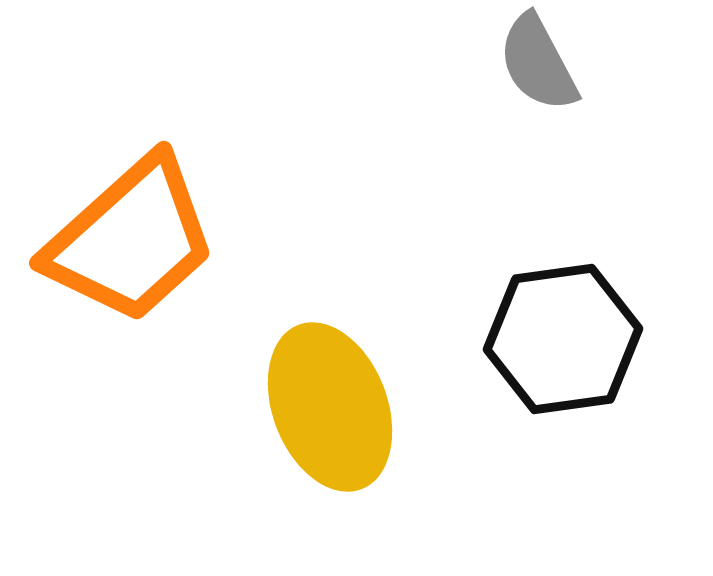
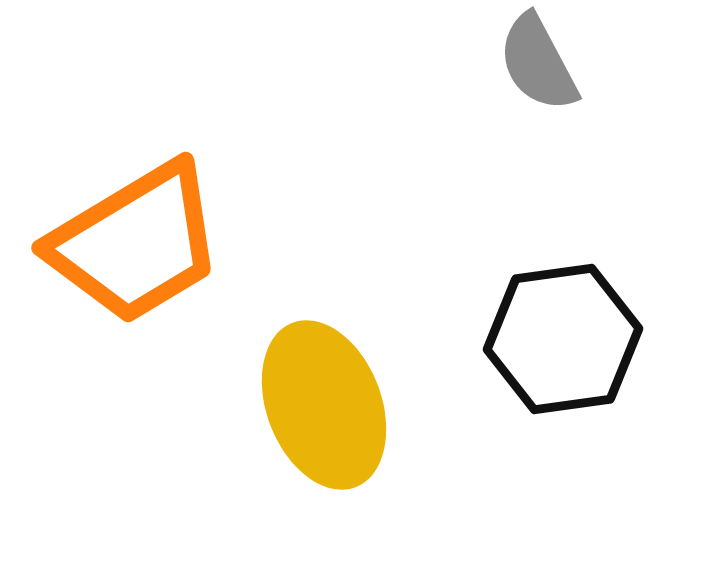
orange trapezoid: moved 5 px right, 3 px down; rotated 11 degrees clockwise
yellow ellipse: moved 6 px left, 2 px up
